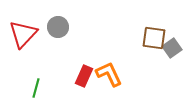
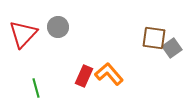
orange L-shape: rotated 16 degrees counterclockwise
green line: rotated 30 degrees counterclockwise
